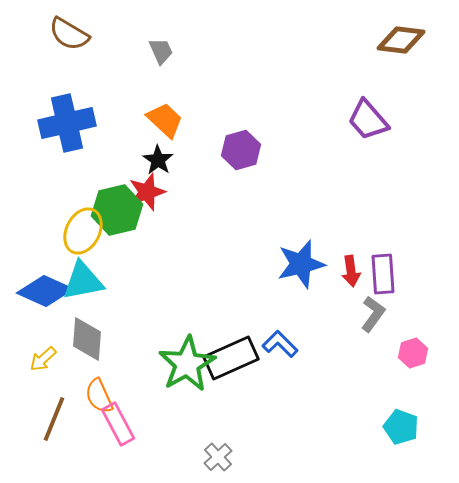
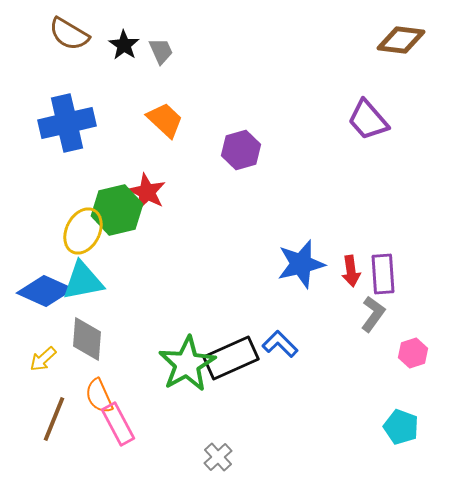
black star: moved 34 px left, 115 px up
red star: rotated 27 degrees counterclockwise
